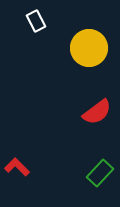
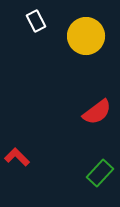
yellow circle: moved 3 px left, 12 px up
red L-shape: moved 10 px up
